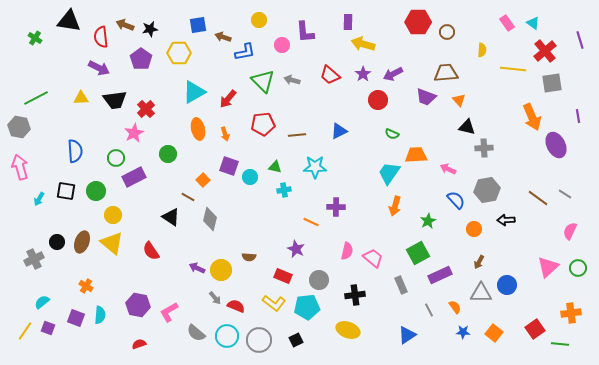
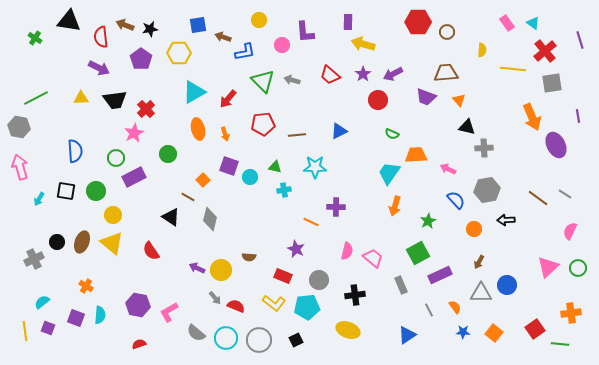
yellow line at (25, 331): rotated 42 degrees counterclockwise
cyan circle at (227, 336): moved 1 px left, 2 px down
